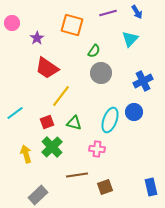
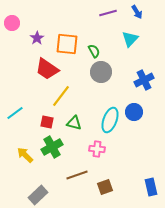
orange square: moved 5 px left, 19 px down; rotated 10 degrees counterclockwise
green semicircle: rotated 64 degrees counterclockwise
red trapezoid: moved 1 px down
gray circle: moved 1 px up
blue cross: moved 1 px right, 1 px up
red square: rotated 32 degrees clockwise
green cross: rotated 15 degrees clockwise
yellow arrow: moved 1 px left, 1 px down; rotated 30 degrees counterclockwise
brown line: rotated 10 degrees counterclockwise
